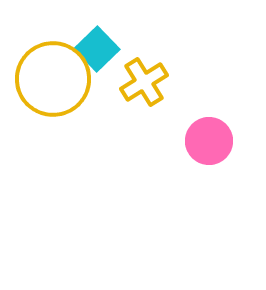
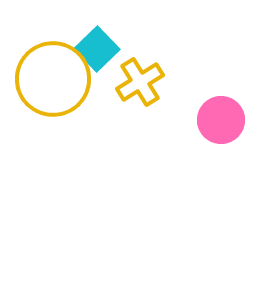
yellow cross: moved 4 px left
pink circle: moved 12 px right, 21 px up
